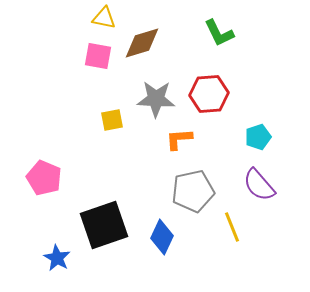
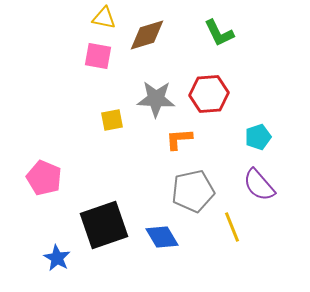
brown diamond: moved 5 px right, 8 px up
blue diamond: rotated 56 degrees counterclockwise
